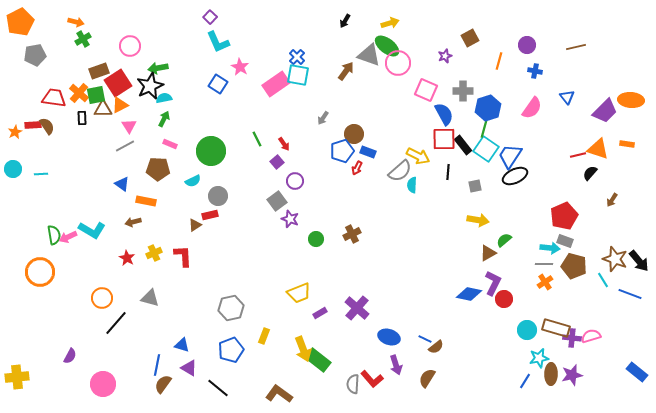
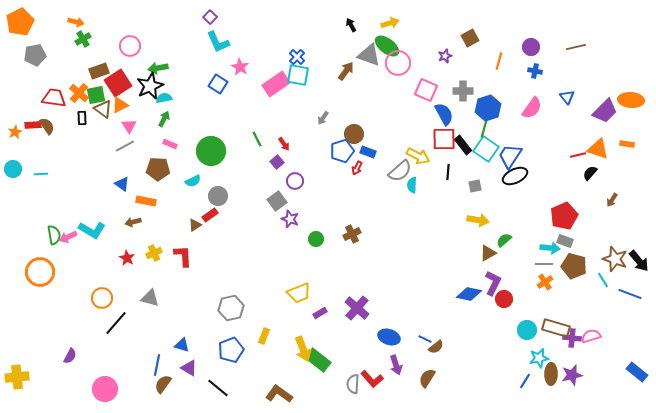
black arrow at (345, 21): moved 6 px right, 4 px down; rotated 120 degrees clockwise
purple circle at (527, 45): moved 4 px right, 2 px down
brown triangle at (103, 109): rotated 36 degrees clockwise
red rectangle at (210, 215): rotated 21 degrees counterclockwise
pink circle at (103, 384): moved 2 px right, 5 px down
